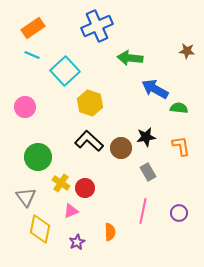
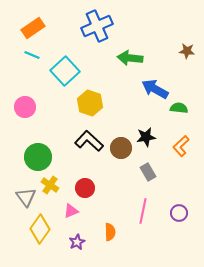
orange L-shape: rotated 125 degrees counterclockwise
yellow cross: moved 11 px left, 2 px down
yellow diamond: rotated 24 degrees clockwise
